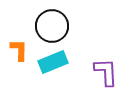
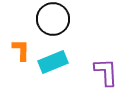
black circle: moved 1 px right, 7 px up
orange L-shape: moved 2 px right
